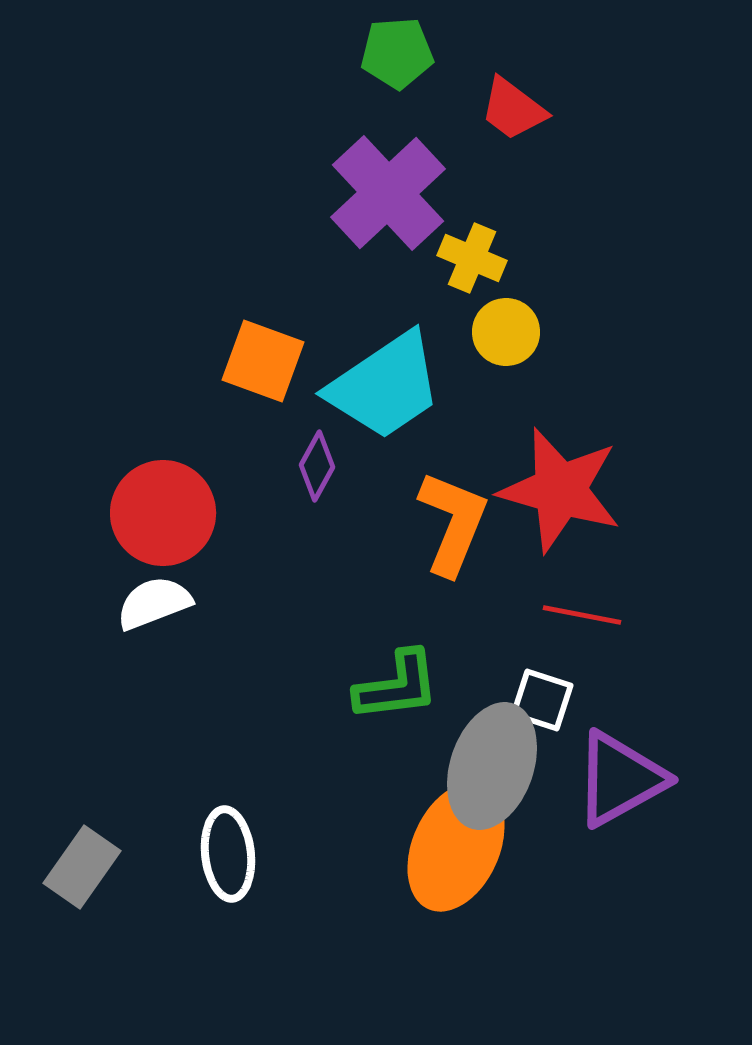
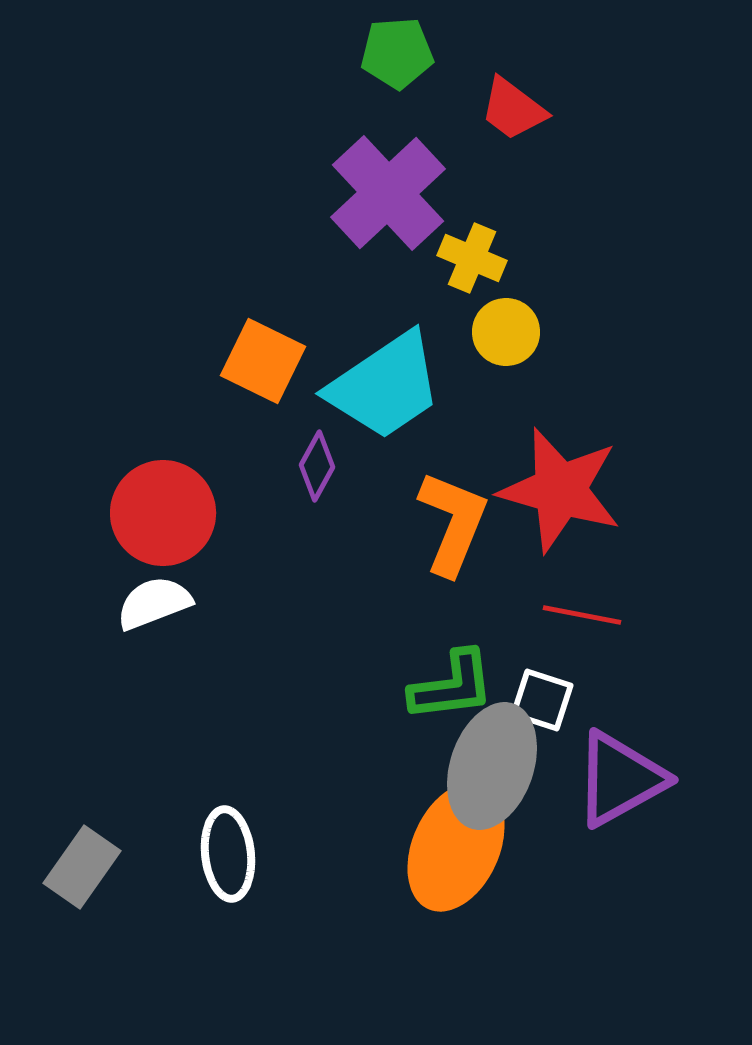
orange square: rotated 6 degrees clockwise
green L-shape: moved 55 px right
